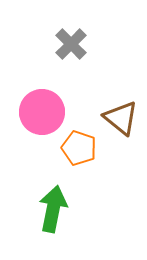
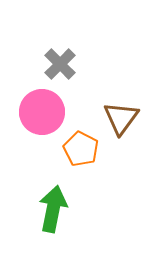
gray cross: moved 11 px left, 20 px down
brown triangle: rotated 27 degrees clockwise
orange pentagon: moved 2 px right, 1 px down; rotated 8 degrees clockwise
